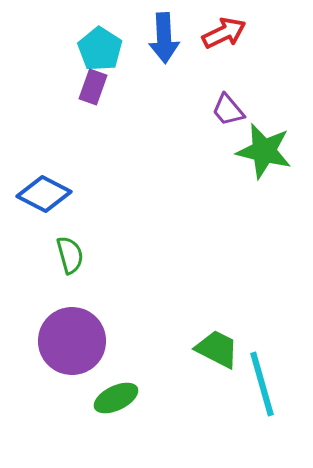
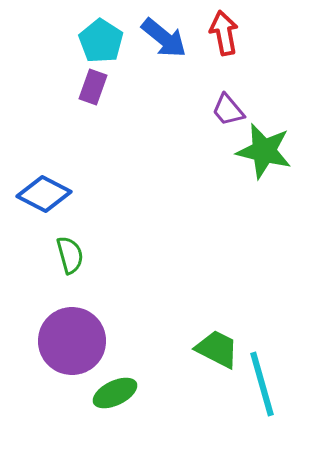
red arrow: rotated 75 degrees counterclockwise
blue arrow: rotated 48 degrees counterclockwise
cyan pentagon: moved 1 px right, 8 px up
green ellipse: moved 1 px left, 5 px up
